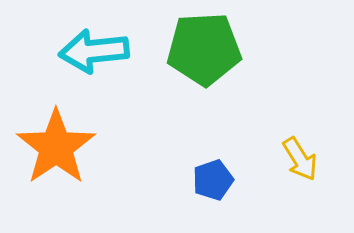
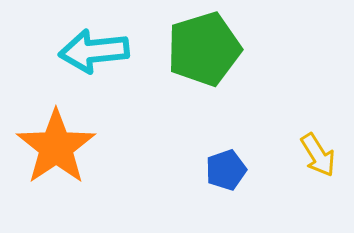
green pentagon: rotated 14 degrees counterclockwise
yellow arrow: moved 18 px right, 4 px up
blue pentagon: moved 13 px right, 10 px up
